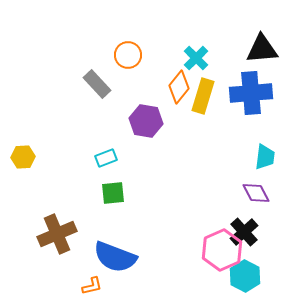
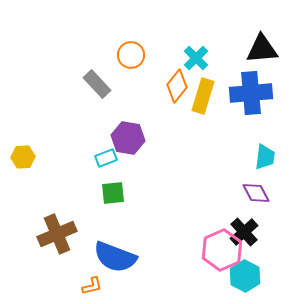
orange circle: moved 3 px right
orange diamond: moved 2 px left, 1 px up
purple hexagon: moved 18 px left, 17 px down
